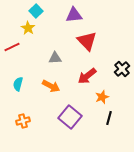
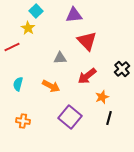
gray triangle: moved 5 px right
orange cross: rotated 24 degrees clockwise
